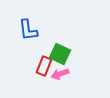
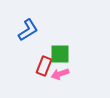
blue L-shape: rotated 115 degrees counterclockwise
green square: rotated 25 degrees counterclockwise
